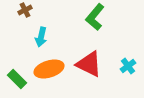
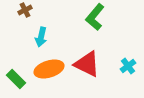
red triangle: moved 2 px left
green rectangle: moved 1 px left
